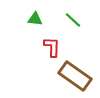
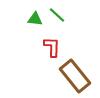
green line: moved 16 px left, 5 px up
brown rectangle: rotated 16 degrees clockwise
